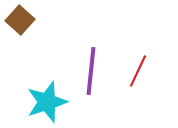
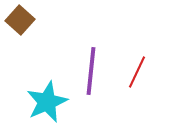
red line: moved 1 px left, 1 px down
cyan star: rotated 6 degrees counterclockwise
